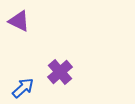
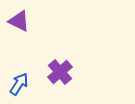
blue arrow: moved 4 px left, 4 px up; rotated 15 degrees counterclockwise
